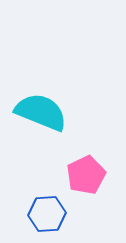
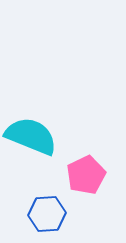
cyan semicircle: moved 10 px left, 24 px down
